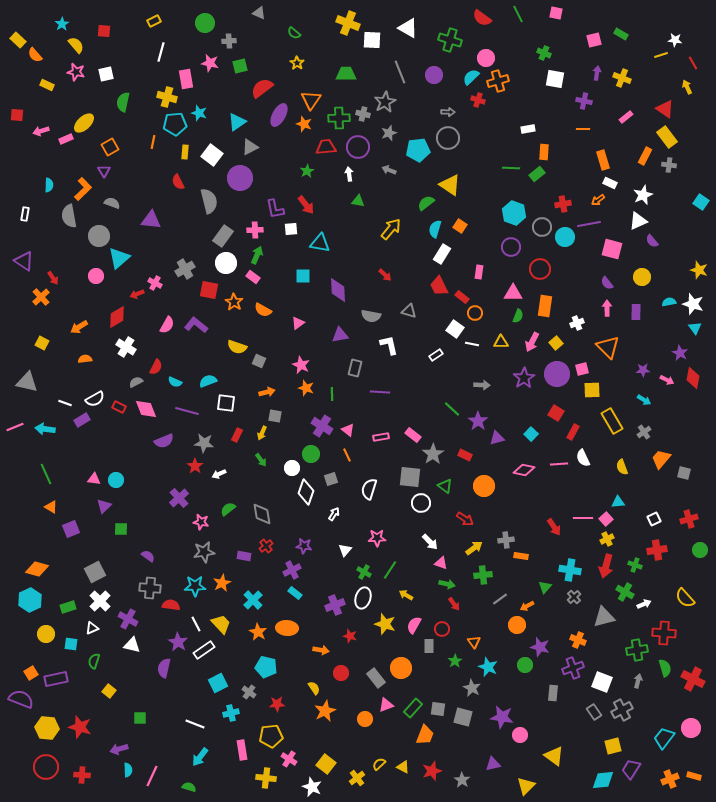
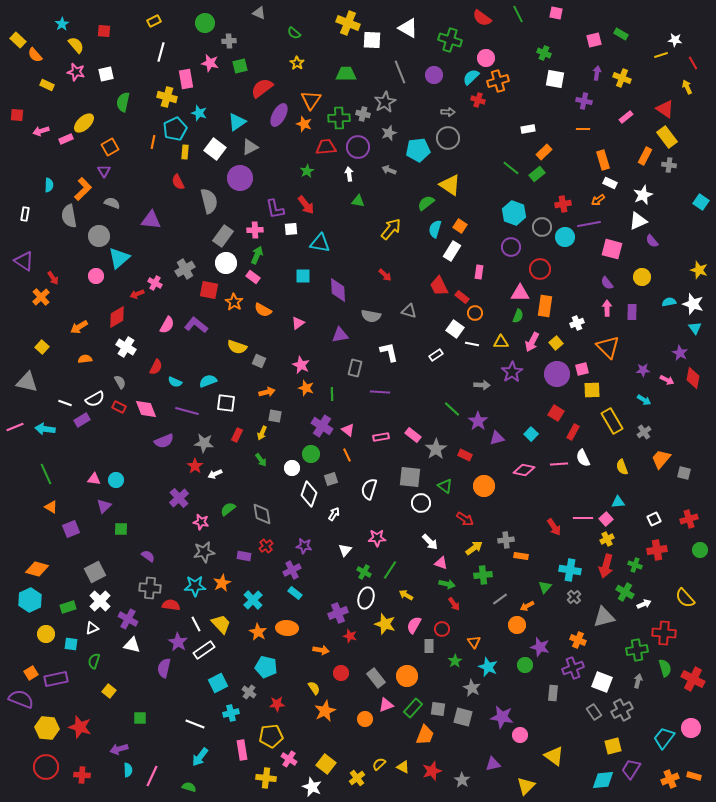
cyan pentagon at (175, 124): moved 5 px down; rotated 20 degrees counterclockwise
orange rectangle at (544, 152): rotated 42 degrees clockwise
white square at (212, 155): moved 3 px right, 6 px up
green line at (511, 168): rotated 36 degrees clockwise
white rectangle at (442, 254): moved 10 px right, 3 px up
pink triangle at (513, 293): moved 7 px right
purple rectangle at (636, 312): moved 4 px left
yellow square at (42, 343): moved 4 px down; rotated 16 degrees clockwise
white L-shape at (389, 345): moved 7 px down
purple star at (524, 378): moved 12 px left, 6 px up
gray semicircle at (136, 382): moved 16 px left; rotated 88 degrees clockwise
gray star at (433, 454): moved 3 px right, 5 px up
white arrow at (219, 474): moved 4 px left
white diamond at (306, 492): moved 3 px right, 2 px down
white ellipse at (363, 598): moved 3 px right
purple cross at (335, 605): moved 3 px right, 8 px down
orange circle at (401, 668): moved 6 px right, 8 px down
